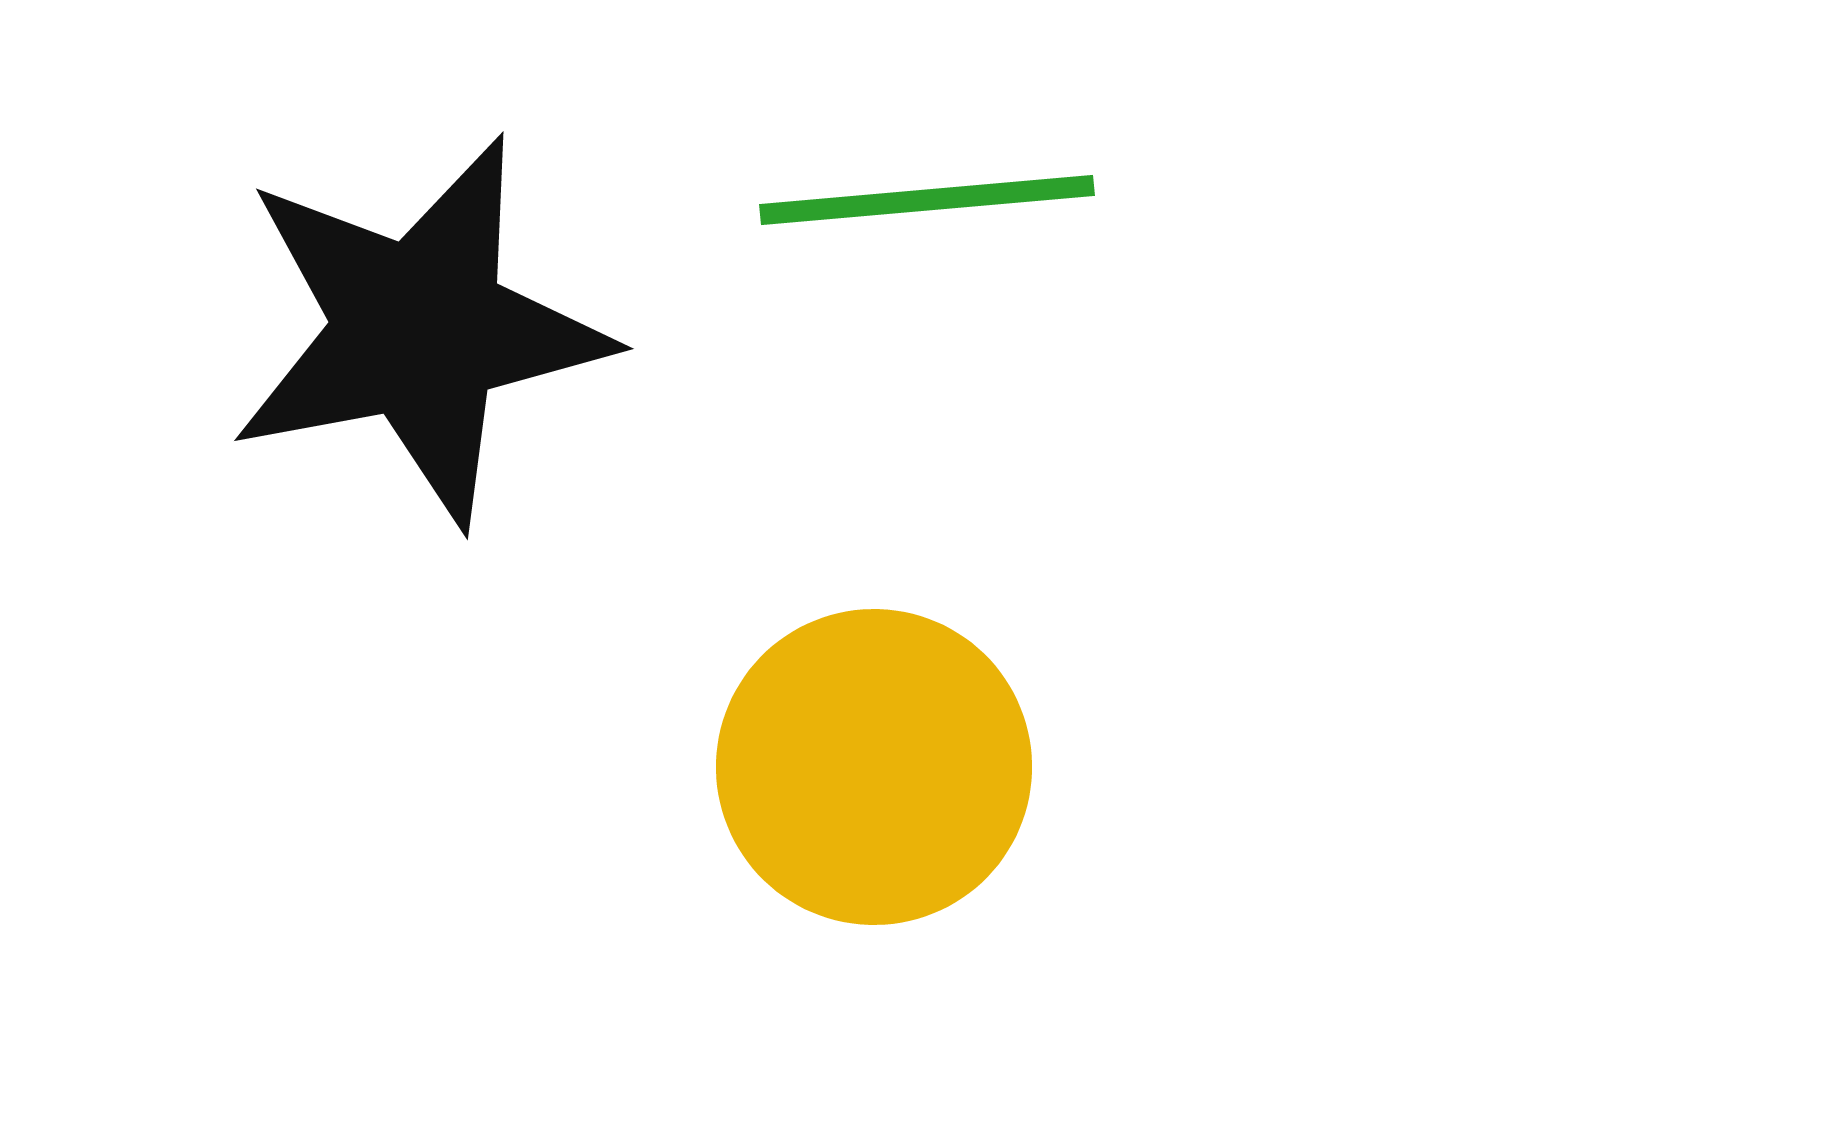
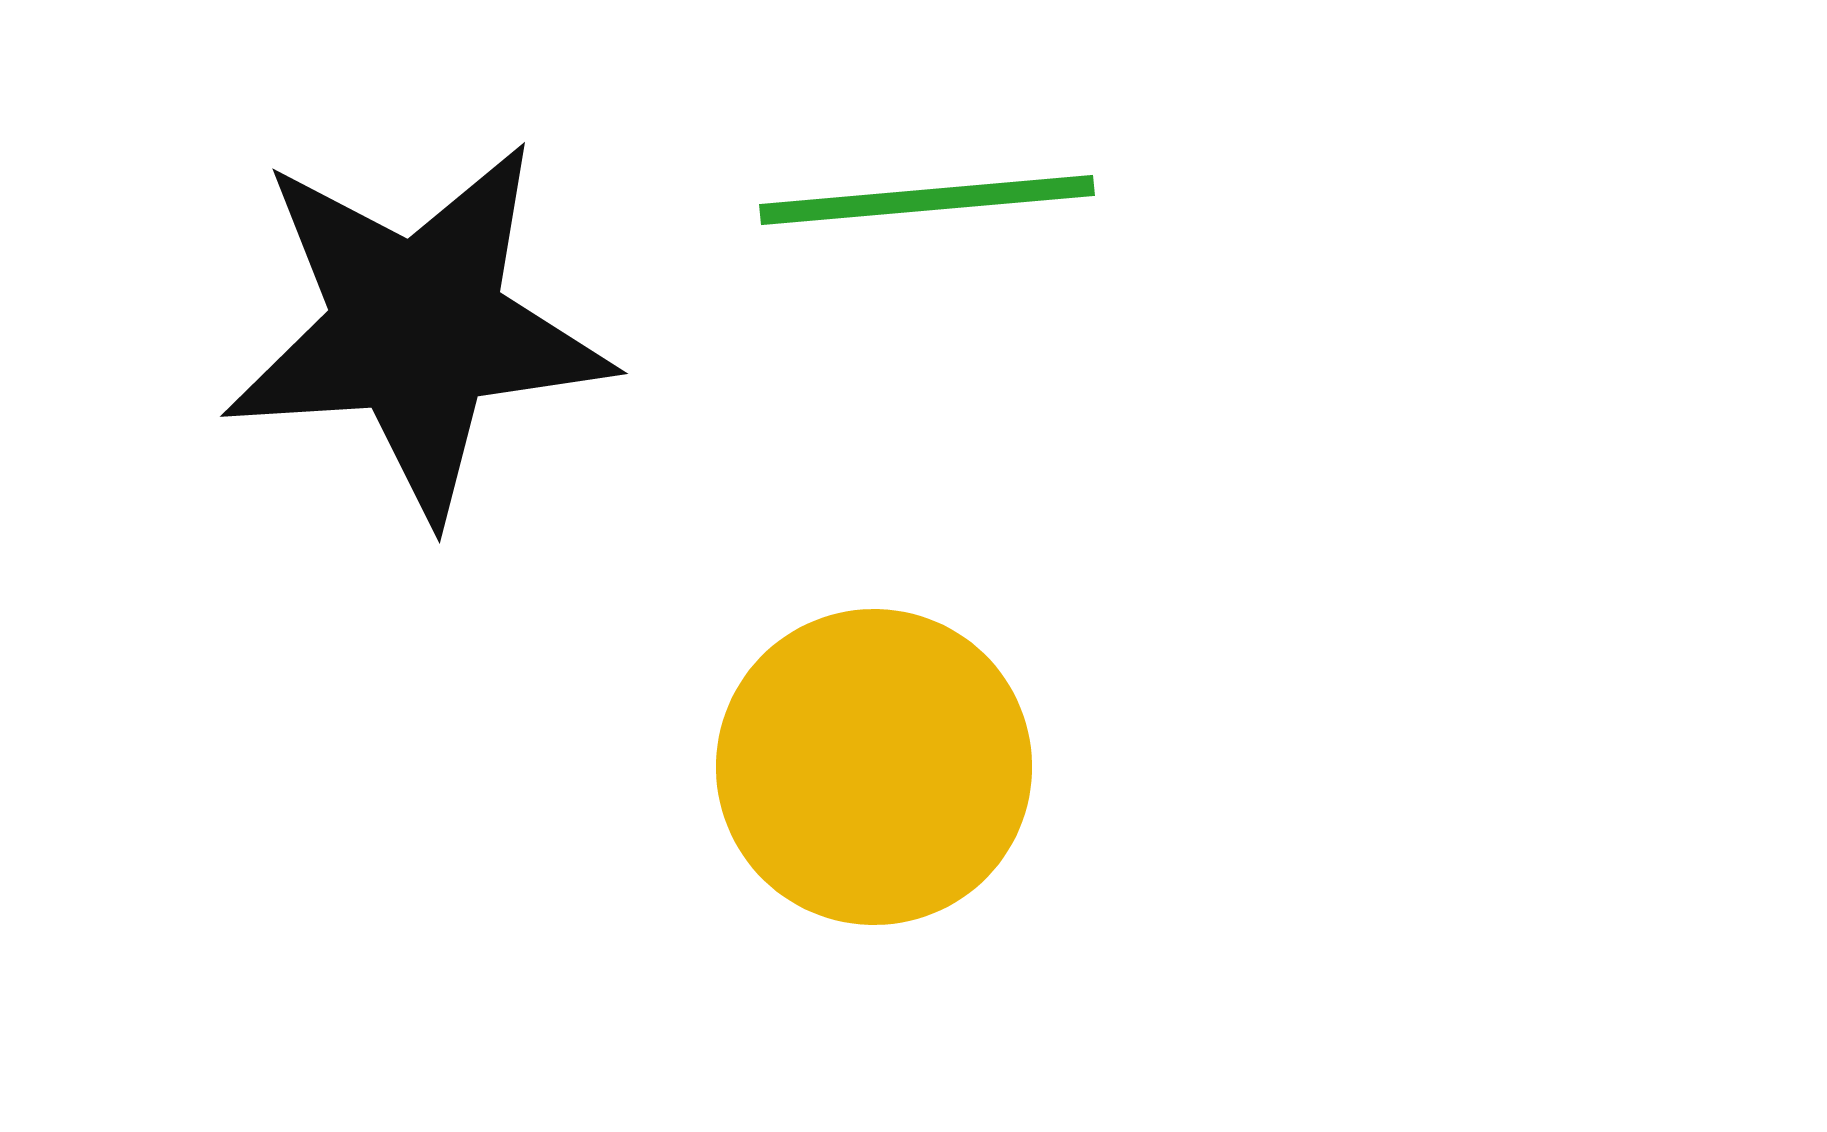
black star: moved 2 px left, 1 px up; rotated 7 degrees clockwise
